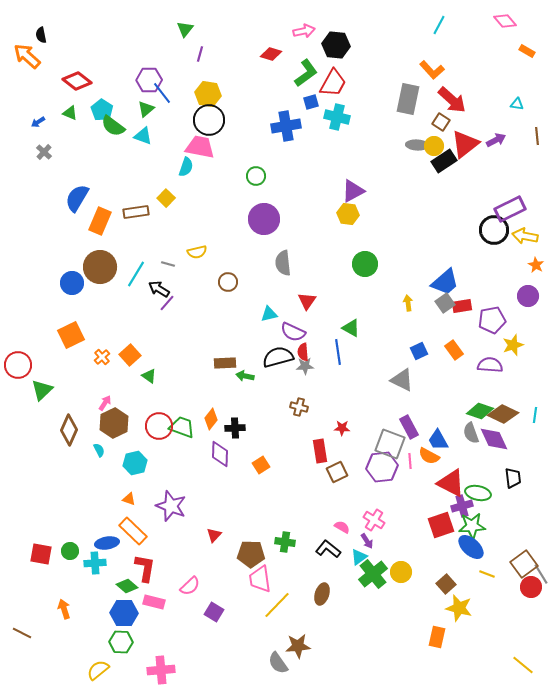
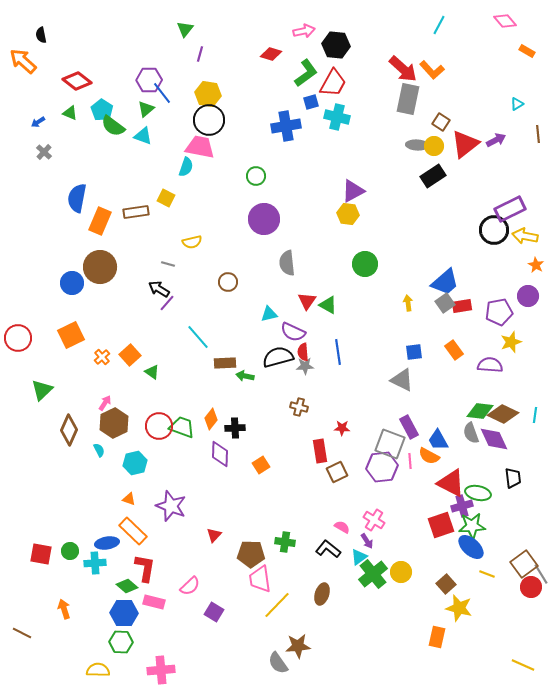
orange arrow at (27, 56): moved 4 px left, 5 px down
red arrow at (452, 100): moved 49 px left, 31 px up
cyan triangle at (517, 104): rotated 40 degrees counterclockwise
brown line at (537, 136): moved 1 px right, 2 px up
black rectangle at (444, 161): moved 11 px left, 15 px down
blue semicircle at (77, 198): rotated 20 degrees counterclockwise
yellow square at (166, 198): rotated 18 degrees counterclockwise
yellow semicircle at (197, 252): moved 5 px left, 10 px up
gray semicircle at (283, 263): moved 4 px right
cyan line at (136, 274): moved 62 px right, 63 px down; rotated 72 degrees counterclockwise
purple pentagon at (492, 320): moved 7 px right, 8 px up
green triangle at (351, 328): moved 23 px left, 23 px up
yellow star at (513, 345): moved 2 px left, 3 px up
blue square at (419, 351): moved 5 px left, 1 px down; rotated 18 degrees clockwise
red circle at (18, 365): moved 27 px up
green triangle at (149, 376): moved 3 px right, 4 px up
green diamond at (480, 411): rotated 12 degrees counterclockwise
yellow line at (523, 665): rotated 15 degrees counterclockwise
yellow semicircle at (98, 670): rotated 40 degrees clockwise
